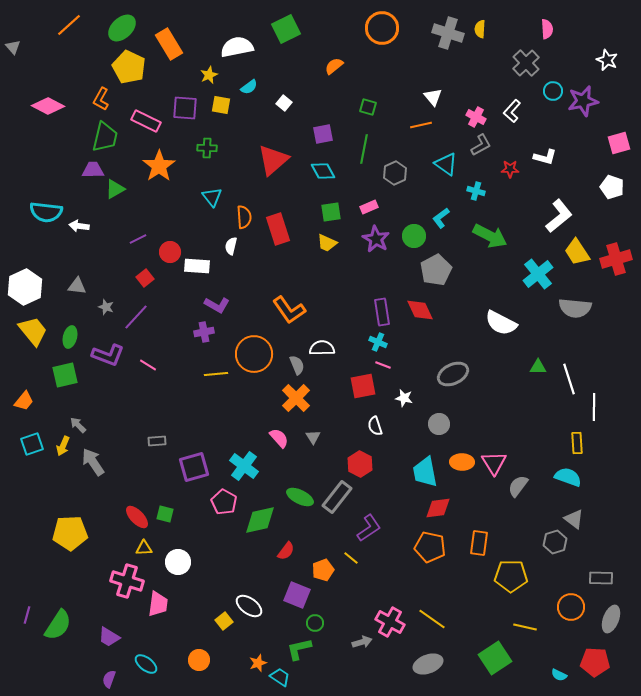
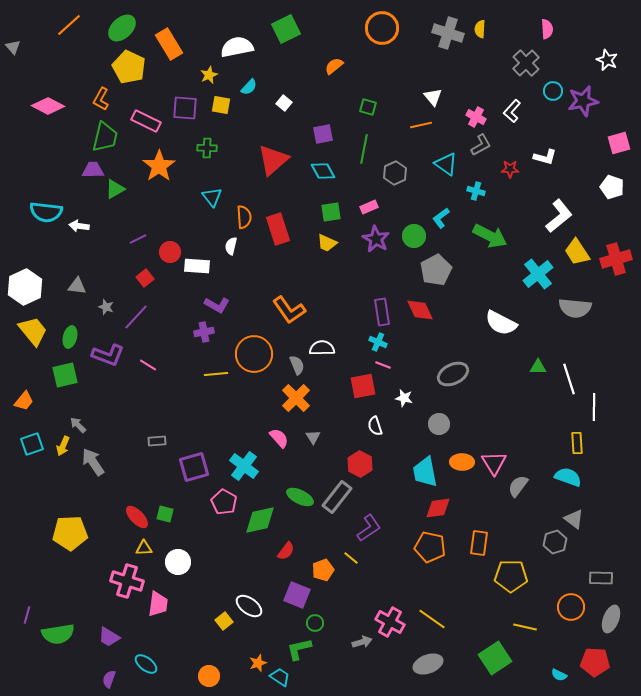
cyan semicircle at (249, 87): rotated 12 degrees counterclockwise
green semicircle at (58, 625): moved 9 px down; rotated 48 degrees clockwise
orange circle at (199, 660): moved 10 px right, 16 px down
